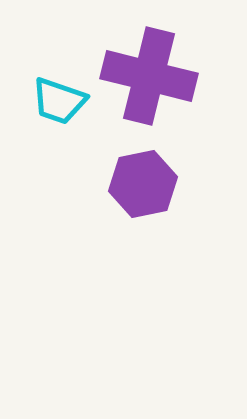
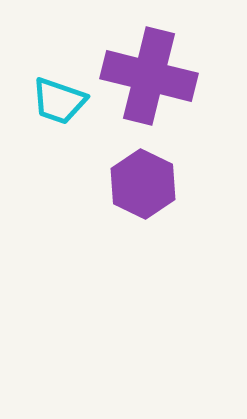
purple hexagon: rotated 22 degrees counterclockwise
